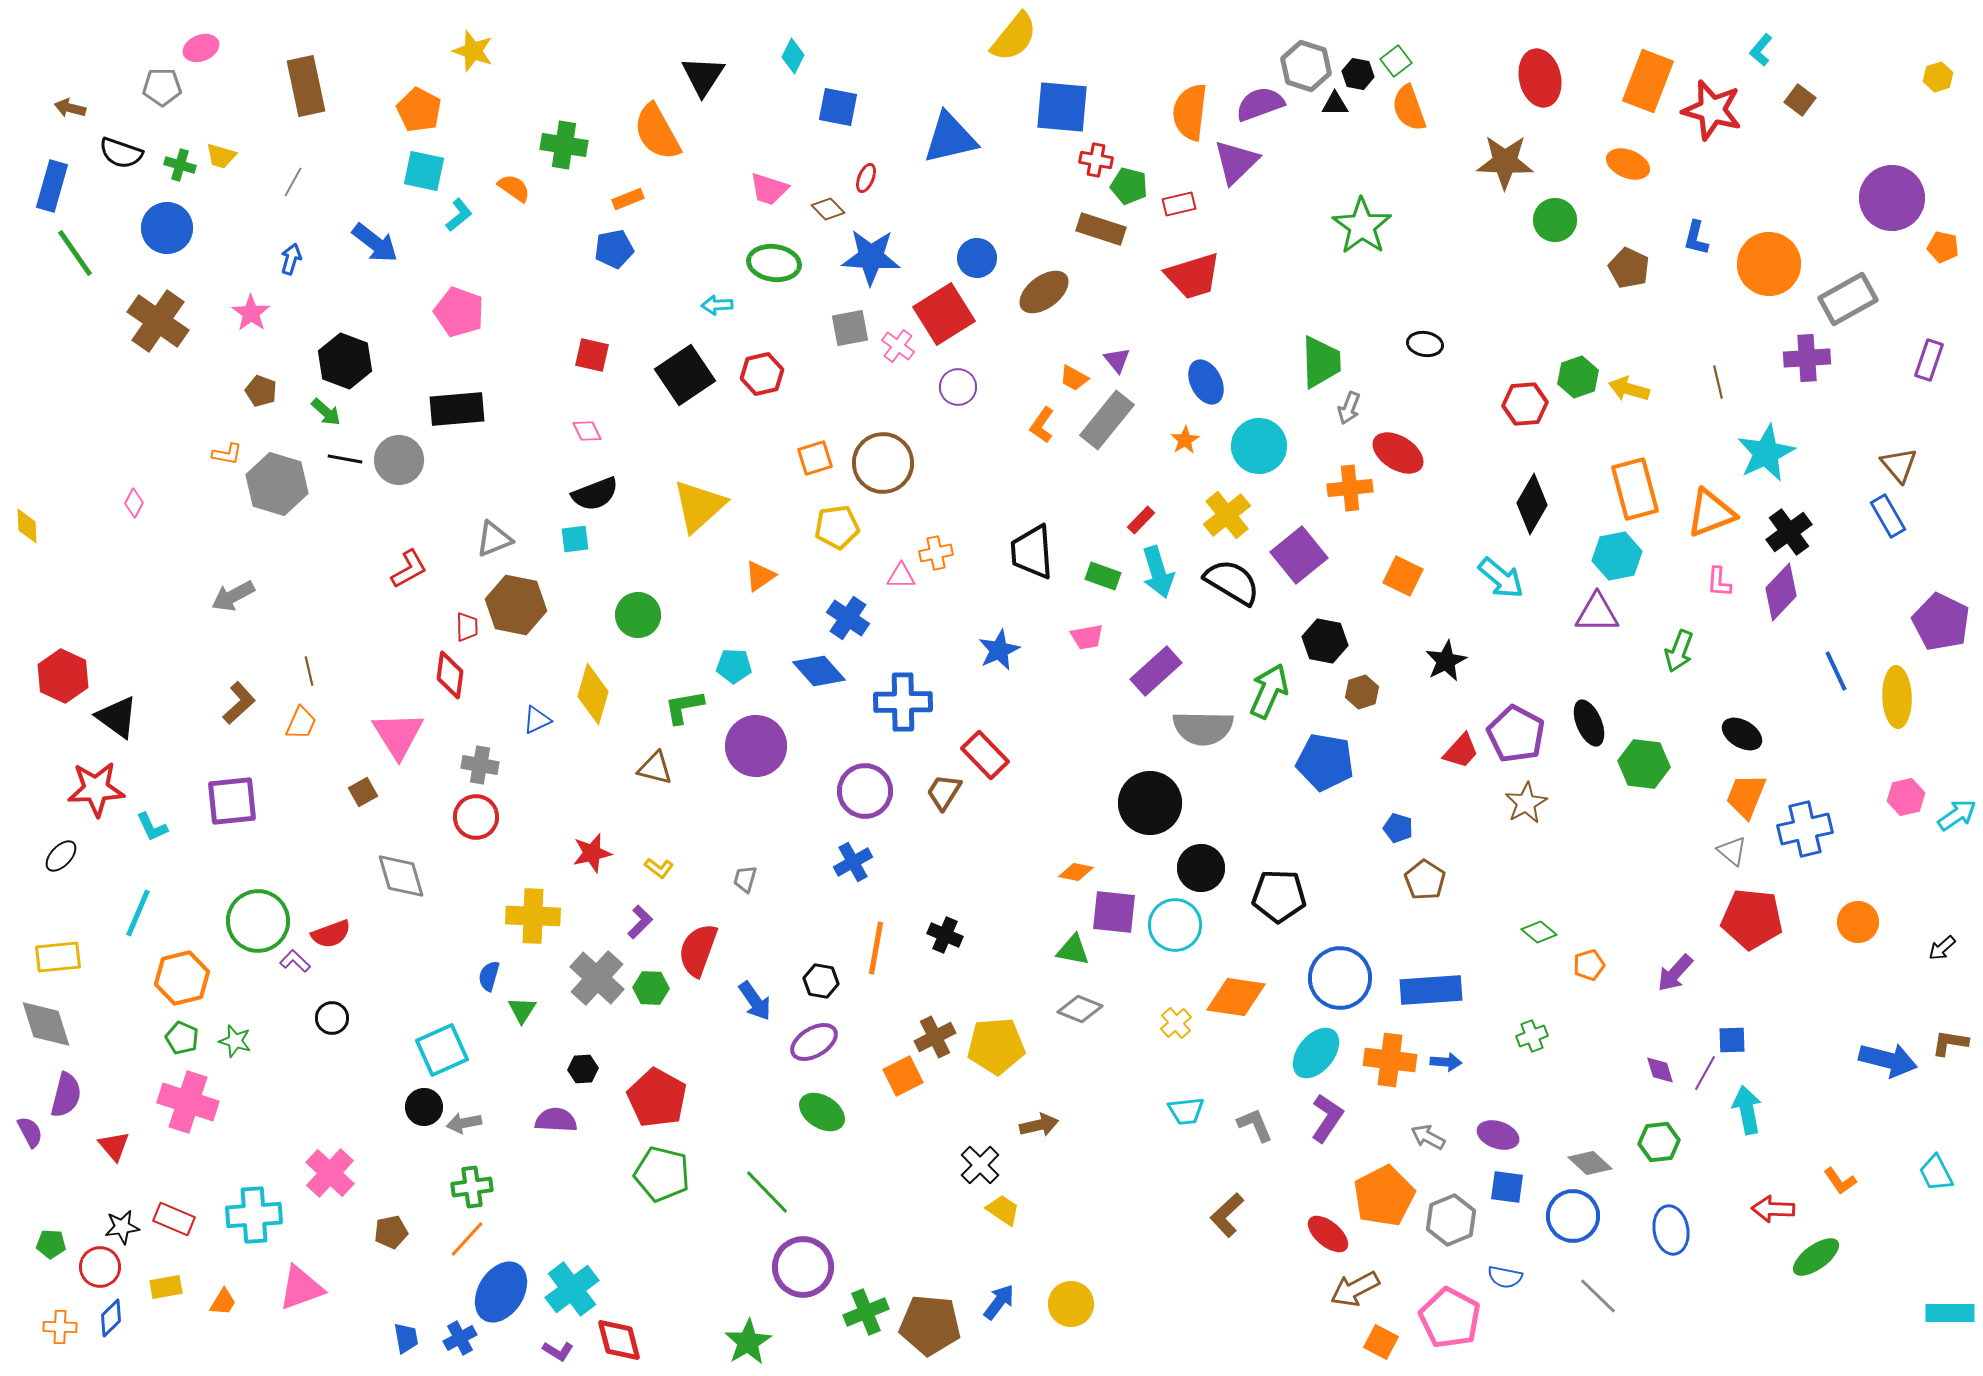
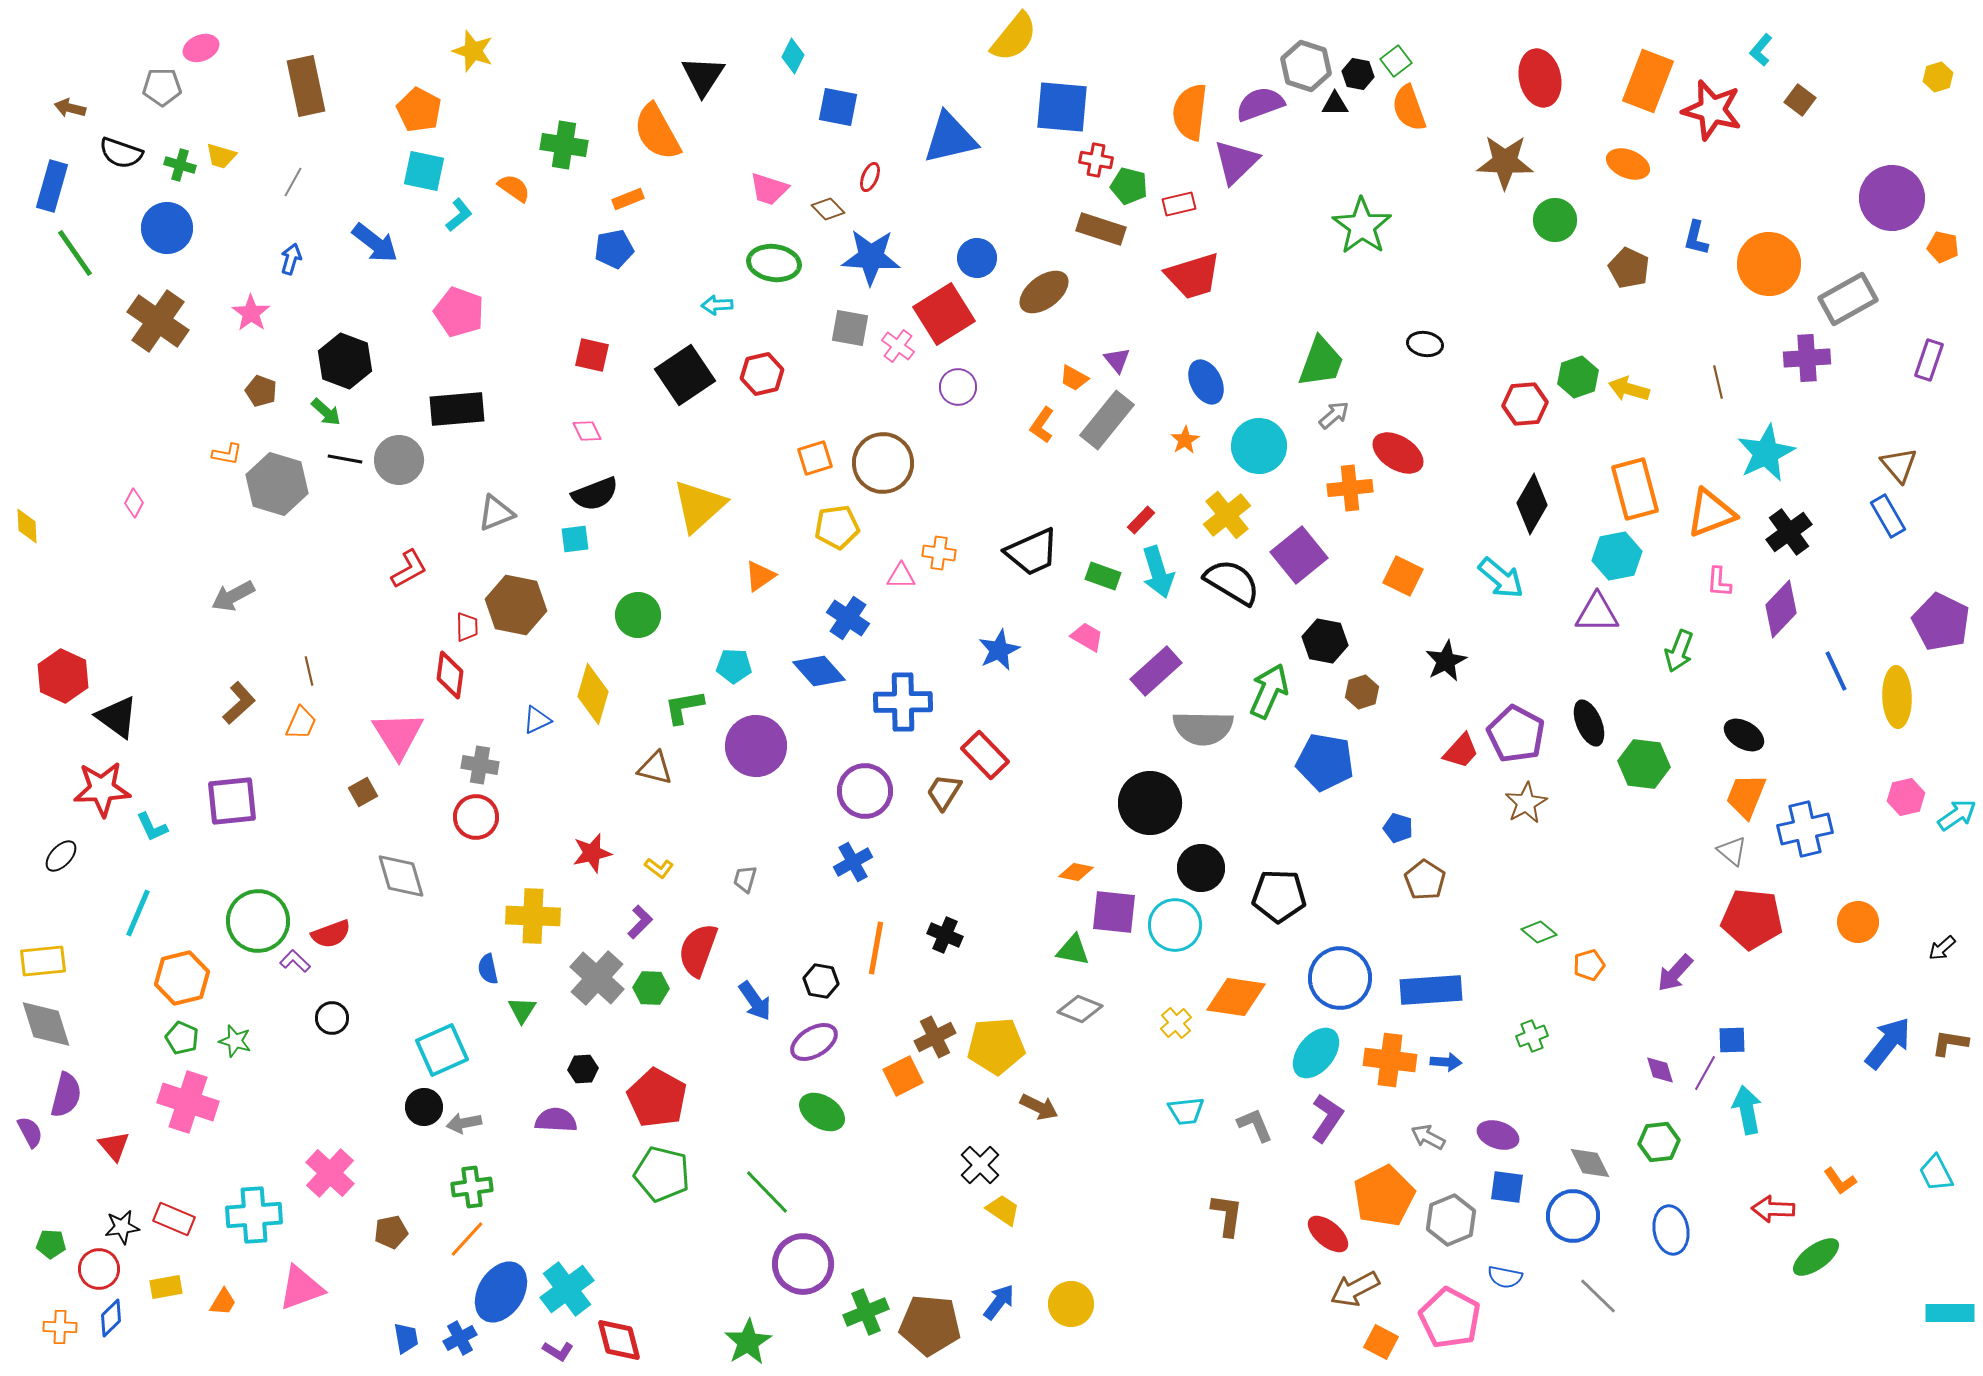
red ellipse at (866, 178): moved 4 px right, 1 px up
gray square at (850, 328): rotated 21 degrees clockwise
green trapezoid at (1321, 362): rotated 22 degrees clockwise
gray arrow at (1349, 408): moved 15 px left, 7 px down; rotated 152 degrees counterclockwise
gray triangle at (494, 539): moved 2 px right, 26 px up
black trapezoid at (1032, 552): rotated 110 degrees counterclockwise
orange cross at (936, 553): moved 3 px right; rotated 20 degrees clockwise
purple diamond at (1781, 592): moved 17 px down
pink trapezoid at (1087, 637): rotated 140 degrees counterclockwise
black ellipse at (1742, 734): moved 2 px right, 1 px down
red star at (96, 789): moved 6 px right
yellow rectangle at (58, 957): moved 15 px left, 4 px down
blue semicircle at (489, 976): moved 1 px left, 7 px up; rotated 28 degrees counterclockwise
blue arrow at (1888, 1060): moved 17 px up; rotated 66 degrees counterclockwise
brown arrow at (1039, 1125): moved 18 px up; rotated 39 degrees clockwise
gray diamond at (1590, 1163): rotated 21 degrees clockwise
brown L-shape at (1227, 1215): rotated 141 degrees clockwise
red circle at (100, 1267): moved 1 px left, 2 px down
purple circle at (803, 1267): moved 3 px up
cyan cross at (572, 1289): moved 5 px left
